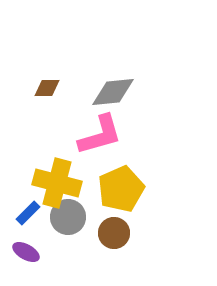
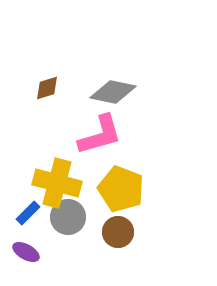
brown diamond: rotated 16 degrees counterclockwise
gray diamond: rotated 18 degrees clockwise
yellow pentagon: rotated 27 degrees counterclockwise
brown circle: moved 4 px right, 1 px up
